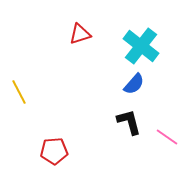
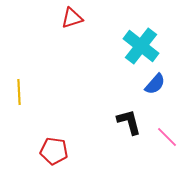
red triangle: moved 8 px left, 16 px up
blue semicircle: moved 21 px right
yellow line: rotated 25 degrees clockwise
pink line: rotated 10 degrees clockwise
red pentagon: rotated 12 degrees clockwise
